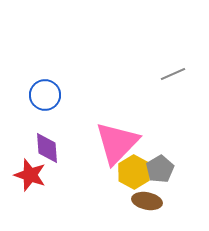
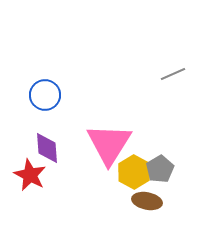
pink triangle: moved 8 px left, 1 px down; rotated 12 degrees counterclockwise
red star: rotated 8 degrees clockwise
